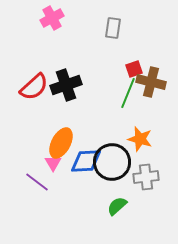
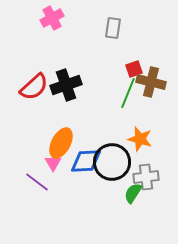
green semicircle: moved 16 px right, 13 px up; rotated 15 degrees counterclockwise
